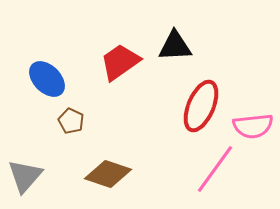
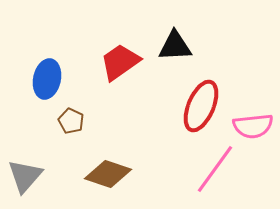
blue ellipse: rotated 57 degrees clockwise
